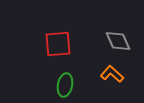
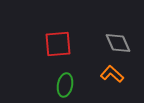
gray diamond: moved 2 px down
